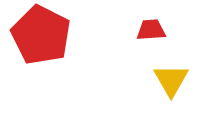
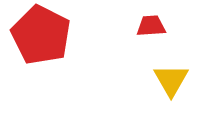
red trapezoid: moved 4 px up
